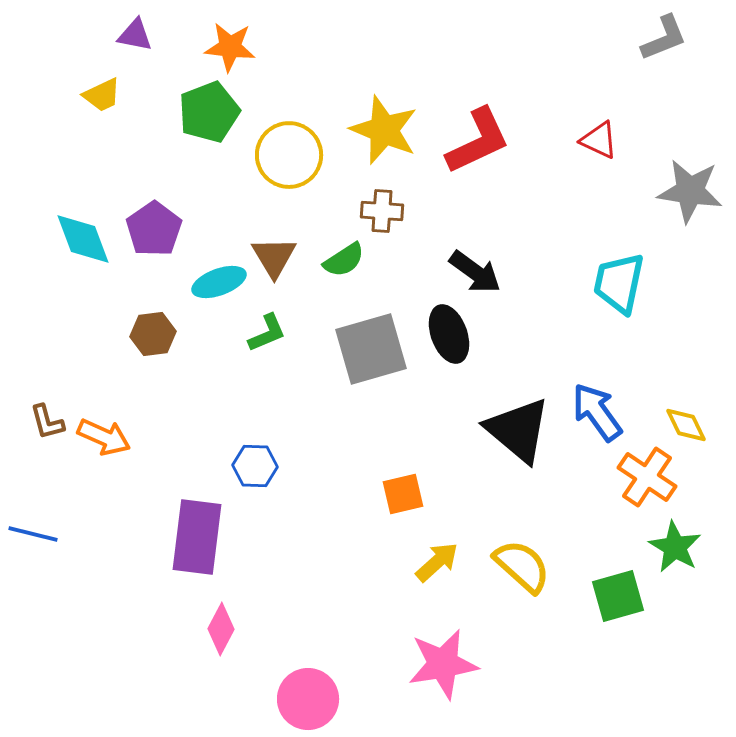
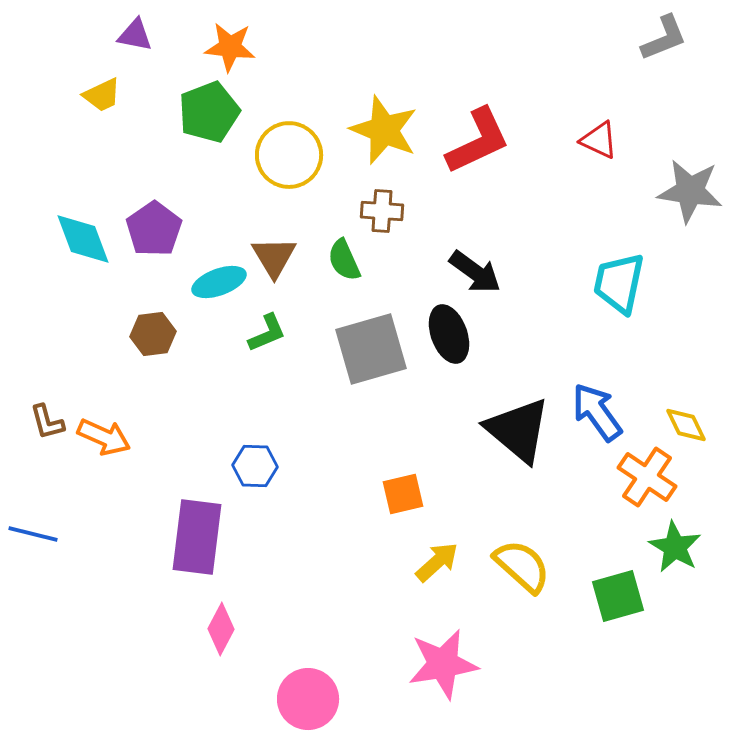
green semicircle: rotated 99 degrees clockwise
